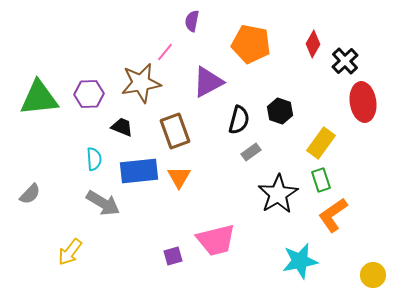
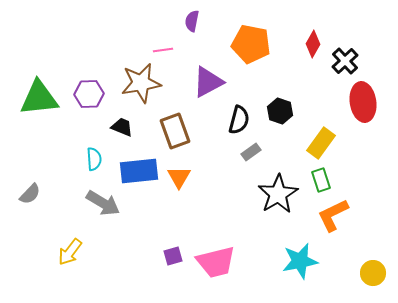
pink line: moved 2 px left, 2 px up; rotated 42 degrees clockwise
orange L-shape: rotated 9 degrees clockwise
pink trapezoid: moved 22 px down
yellow circle: moved 2 px up
